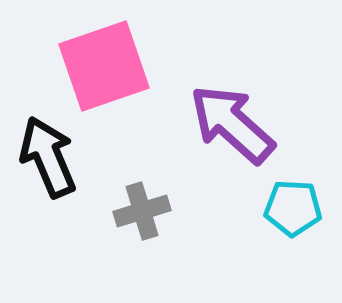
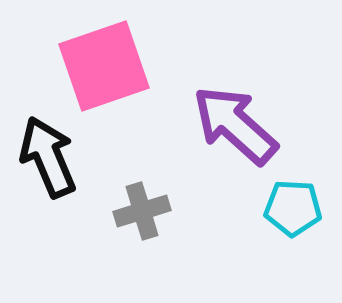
purple arrow: moved 3 px right, 1 px down
